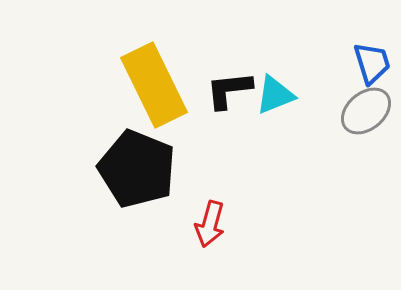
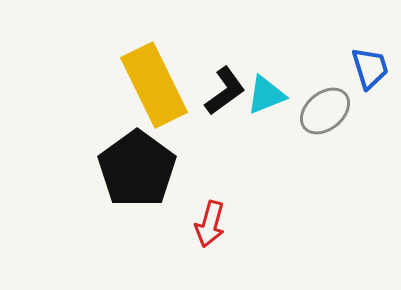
blue trapezoid: moved 2 px left, 5 px down
black L-shape: moved 4 px left, 1 px down; rotated 150 degrees clockwise
cyan triangle: moved 9 px left
gray ellipse: moved 41 px left
black pentagon: rotated 14 degrees clockwise
